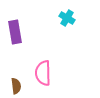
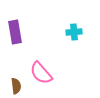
cyan cross: moved 7 px right, 14 px down; rotated 35 degrees counterclockwise
pink semicircle: moved 2 px left; rotated 40 degrees counterclockwise
